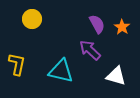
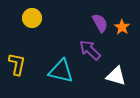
yellow circle: moved 1 px up
purple semicircle: moved 3 px right, 1 px up
